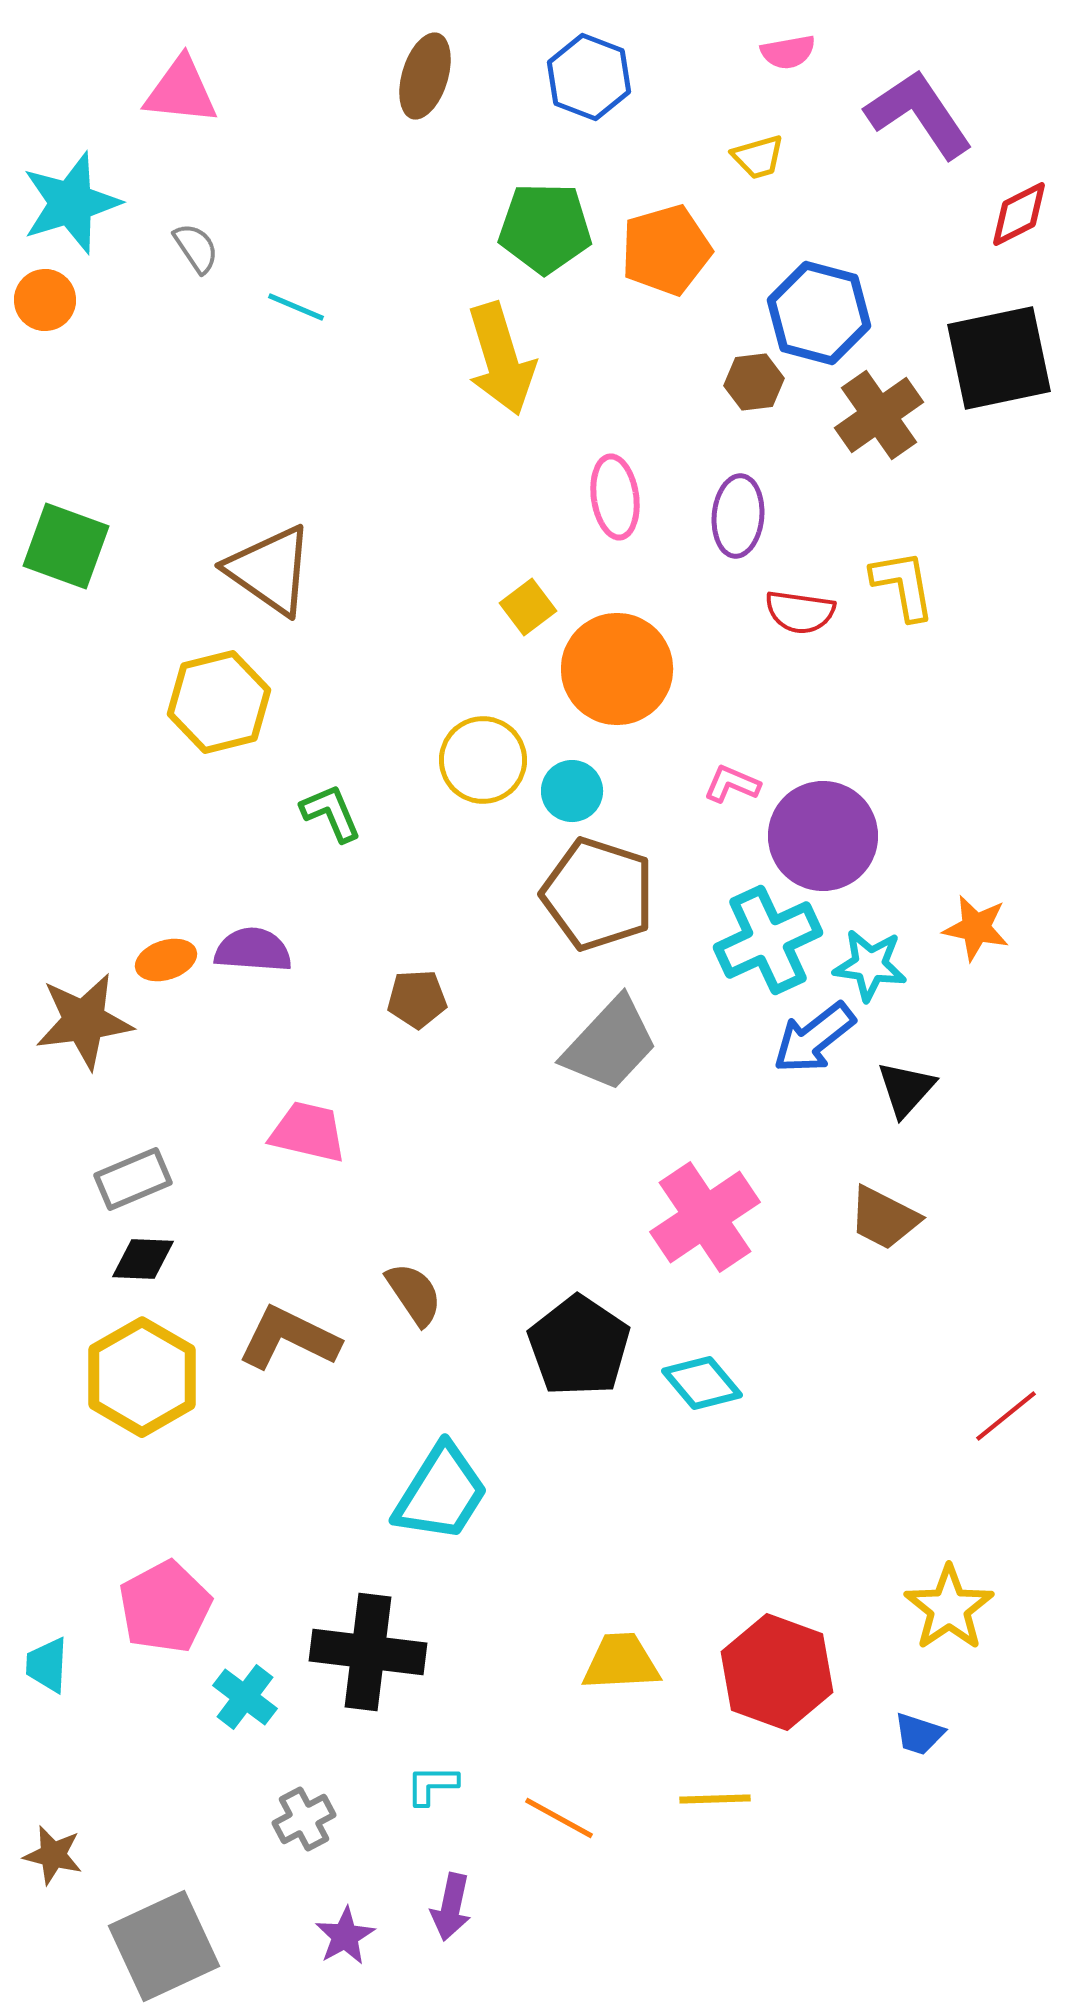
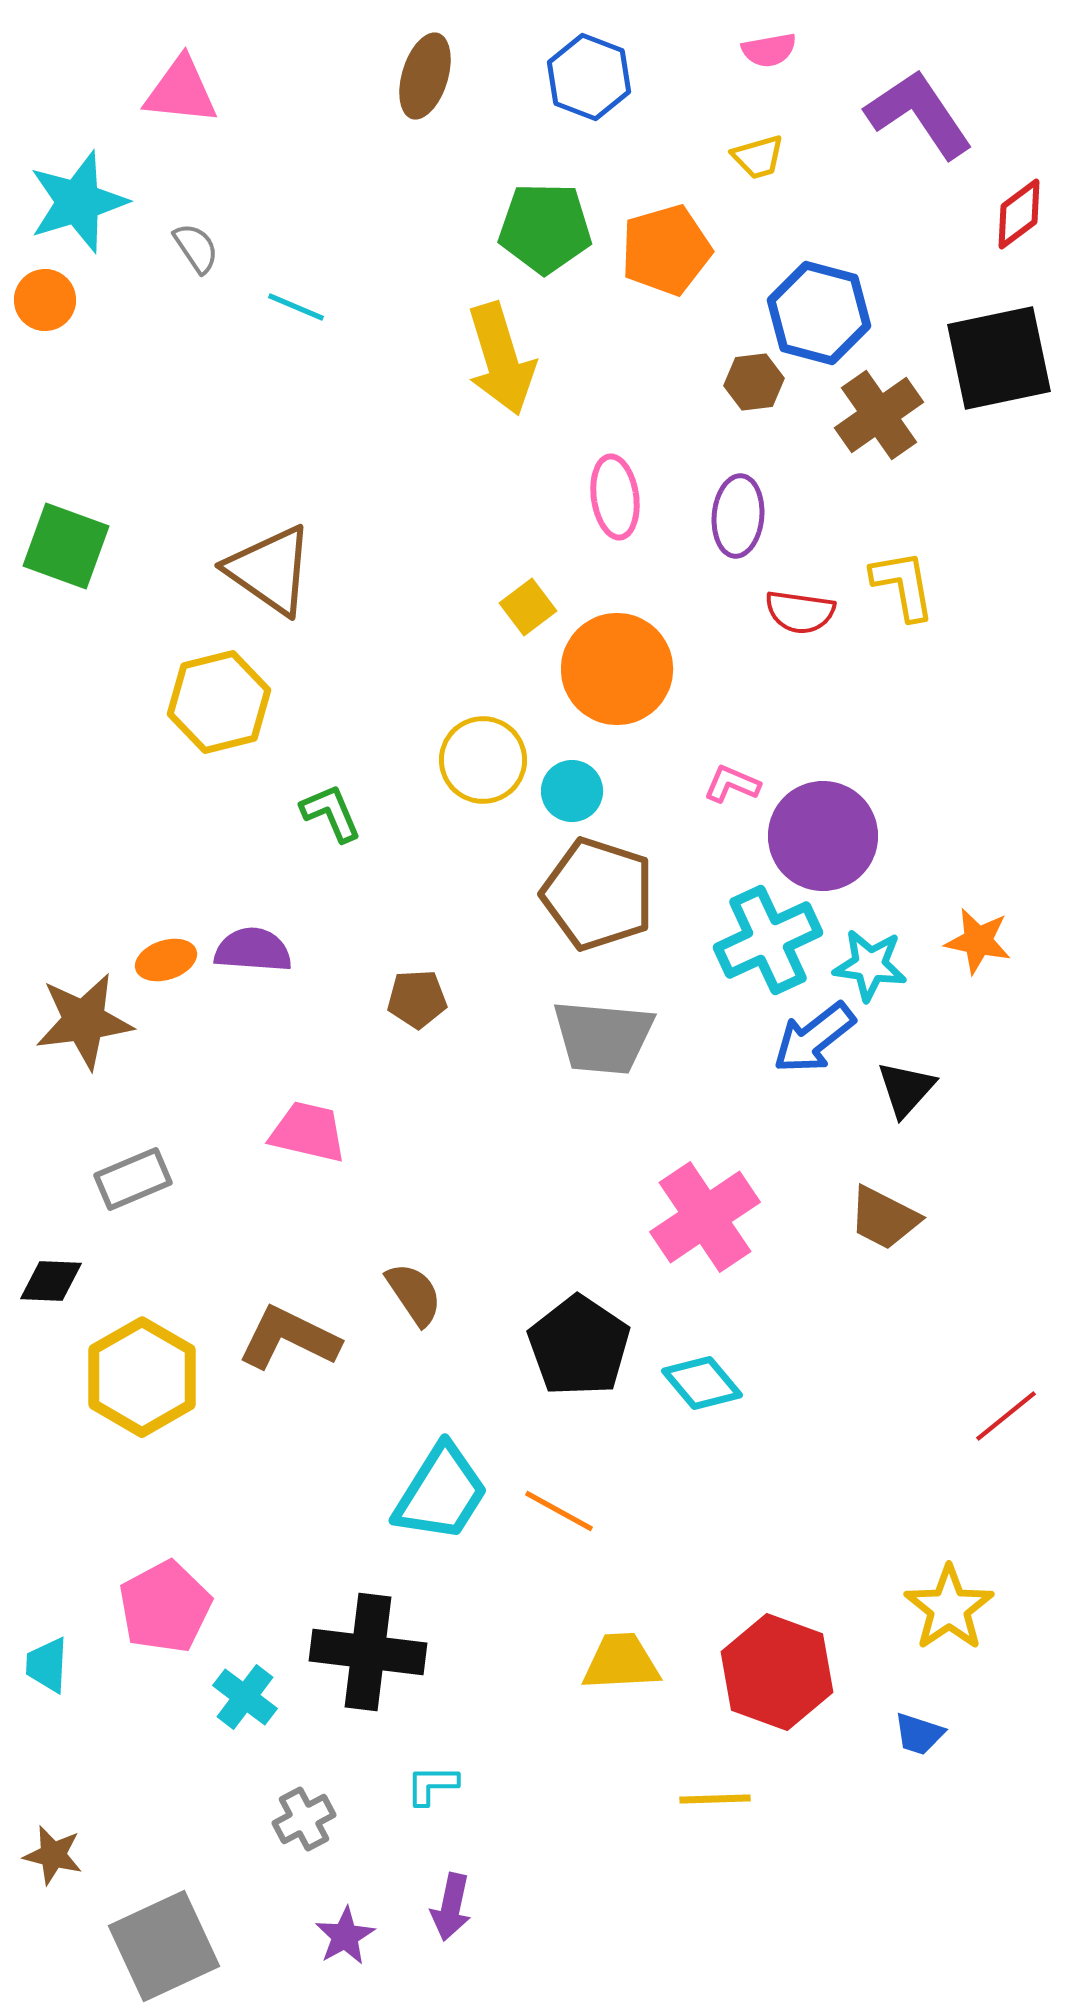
pink semicircle at (788, 52): moved 19 px left, 2 px up
cyan star at (71, 203): moved 7 px right, 1 px up
red diamond at (1019, 214): rotated 10 degrees counterclockwise
orange star at (976, 928): moved 2 px right, 13 px down
gray trapezoid at (610, 1044): moved 7 px left, 7 px up; rotated 52 degrees clockwise
black diamond at (143, 1259): moved 92 px left, 22 px down
orange line at (559, 1818): moved 307 px up
